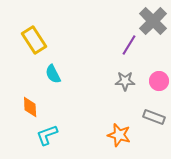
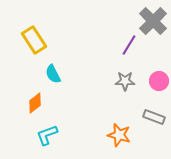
orange diamond: moved 5 px right, 4 px up; rotated 55 degrees clockwise
